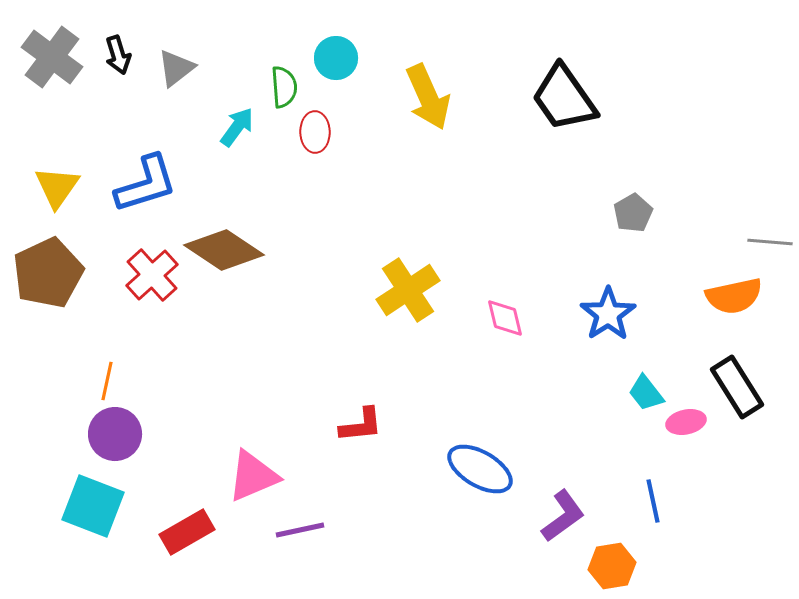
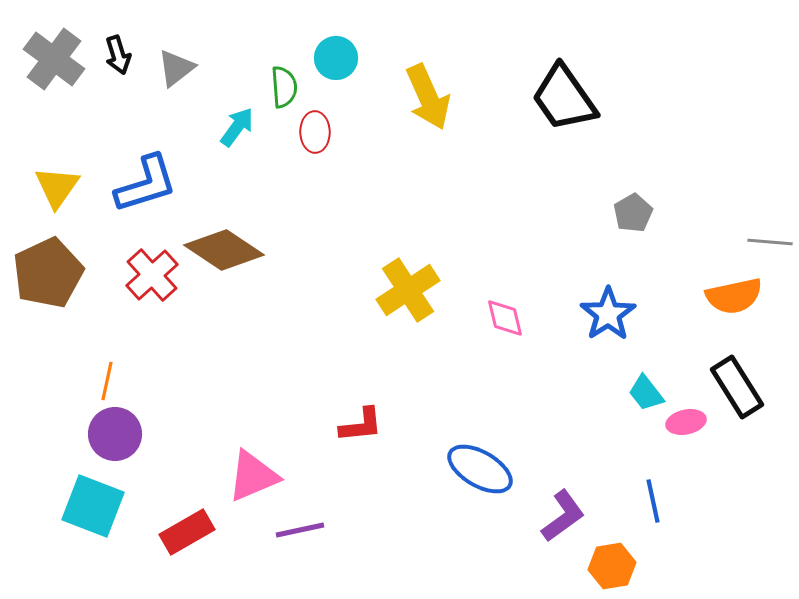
gray cross: moved 2 px right, 2 px down
